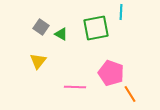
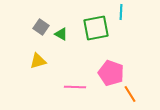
yellow triangle: rotated 36 degrees clockwise
